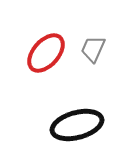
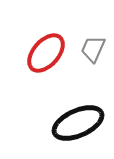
black ellipse: moved 1 px right, 2 px up; rotated 9 degrees counterclockwise
